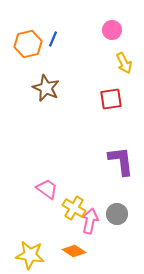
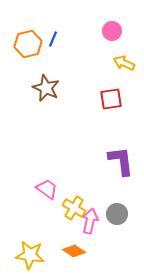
pink circle: moved 1 px down
yellow arrow: rotated 140 degrees clockwise
